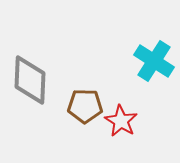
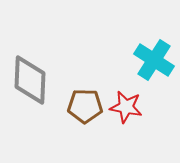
cyan cross: moved 1 px up
red star: moved 5 px right, 14 px up; rotated 20 degrees counterclockwise
